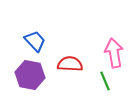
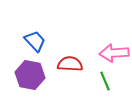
pink arrow: rotated 84 degrees counterclockwise
